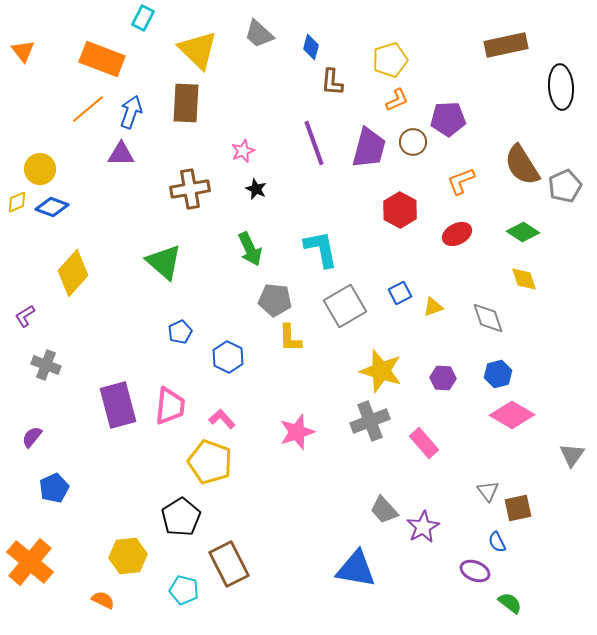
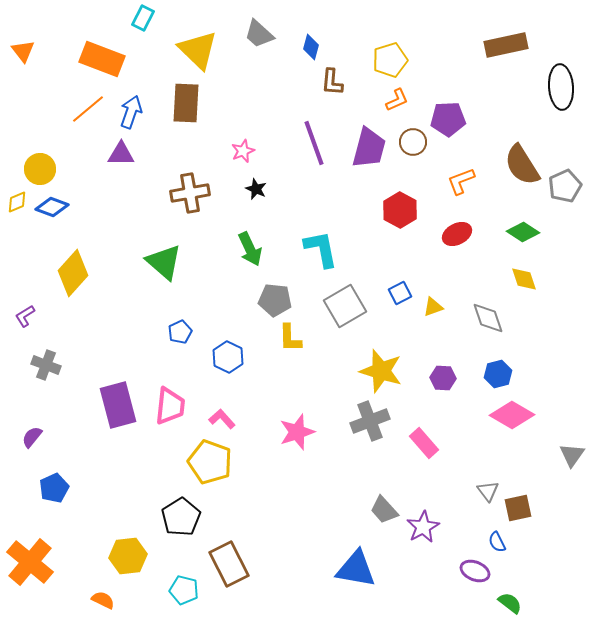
brown cross at (190, 189): moved 4 px down
